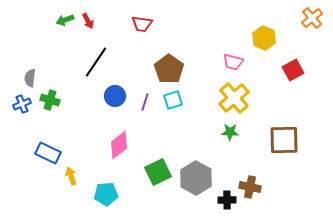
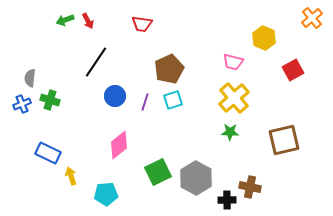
brown pentagon: rotated 12 degrees clockwise
brown square: rotated 12 degrees counterclockwise
